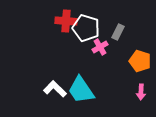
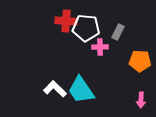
white pentagon: rotated 12 degrees counterclockwise
pink cross: rotated 28 degrees clockwise
orange pentagon: rotated 15 degrees counterclockwise
pink arrow: moved 8 px down
